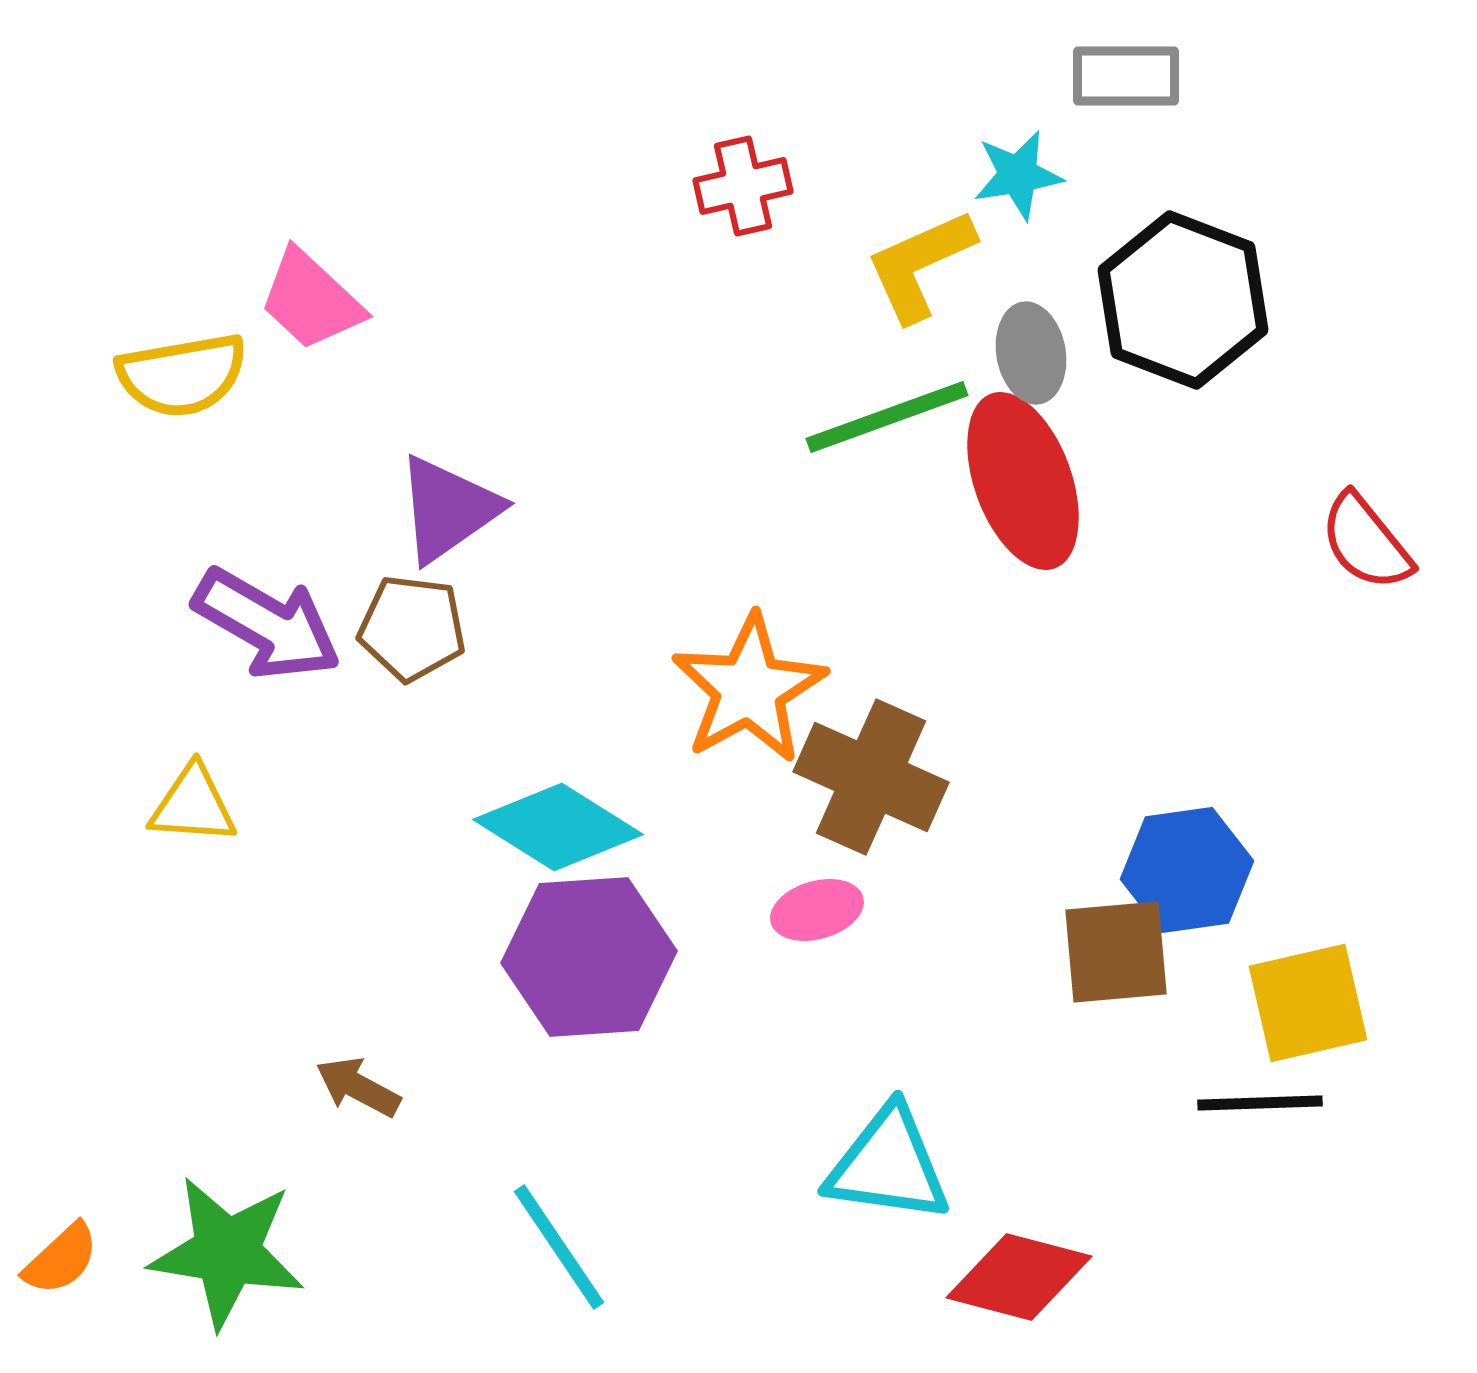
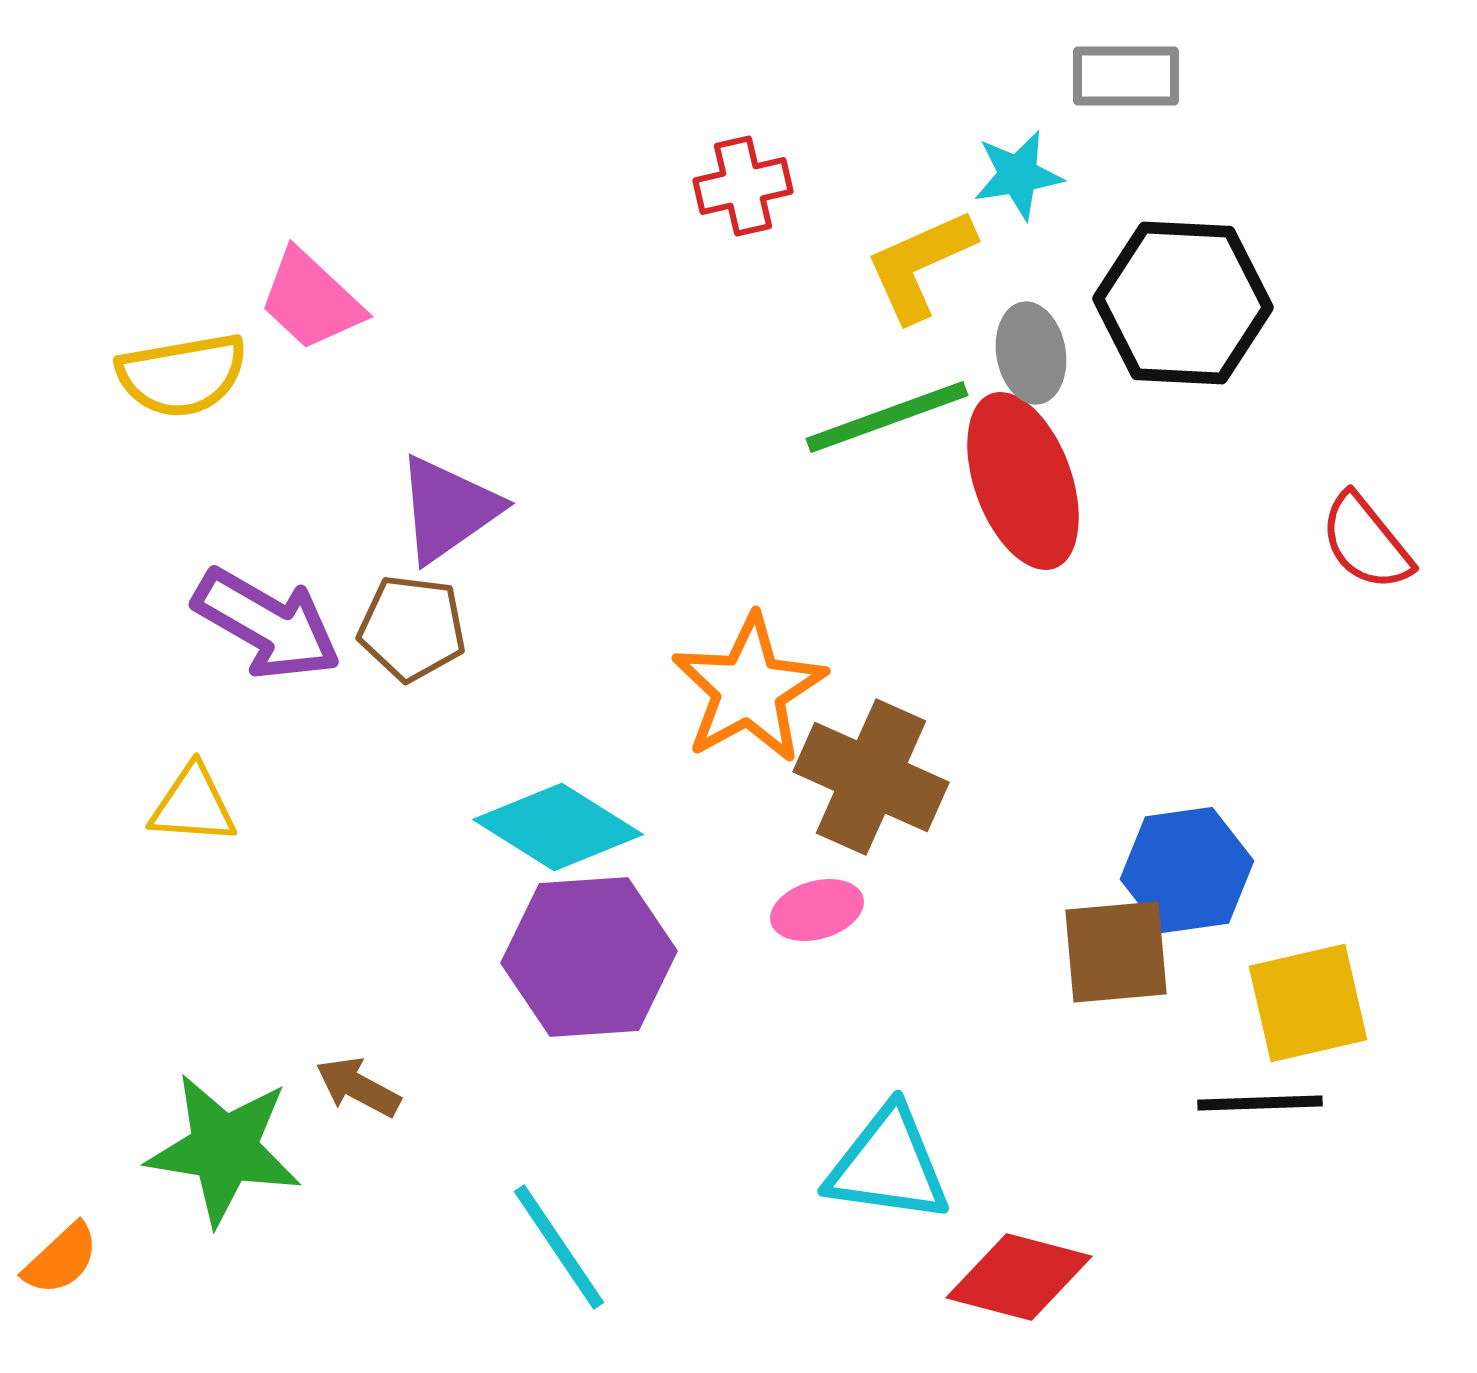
black hexagon: moved 3 px down; rotated 18 degrees counterclockwise
green star: moved 3 px left, 103 px up
